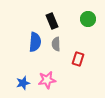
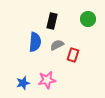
black rectangle: rotated 35 degrees clockwise
gray semicircle: moved 1 px right, 1 px down; rotated 64 degrees clockwise
red rectangle: moved 5 px left, 4 px up
